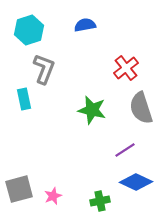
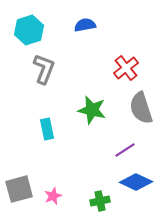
cyan rectangle: moved 23 px right, 30 px down
